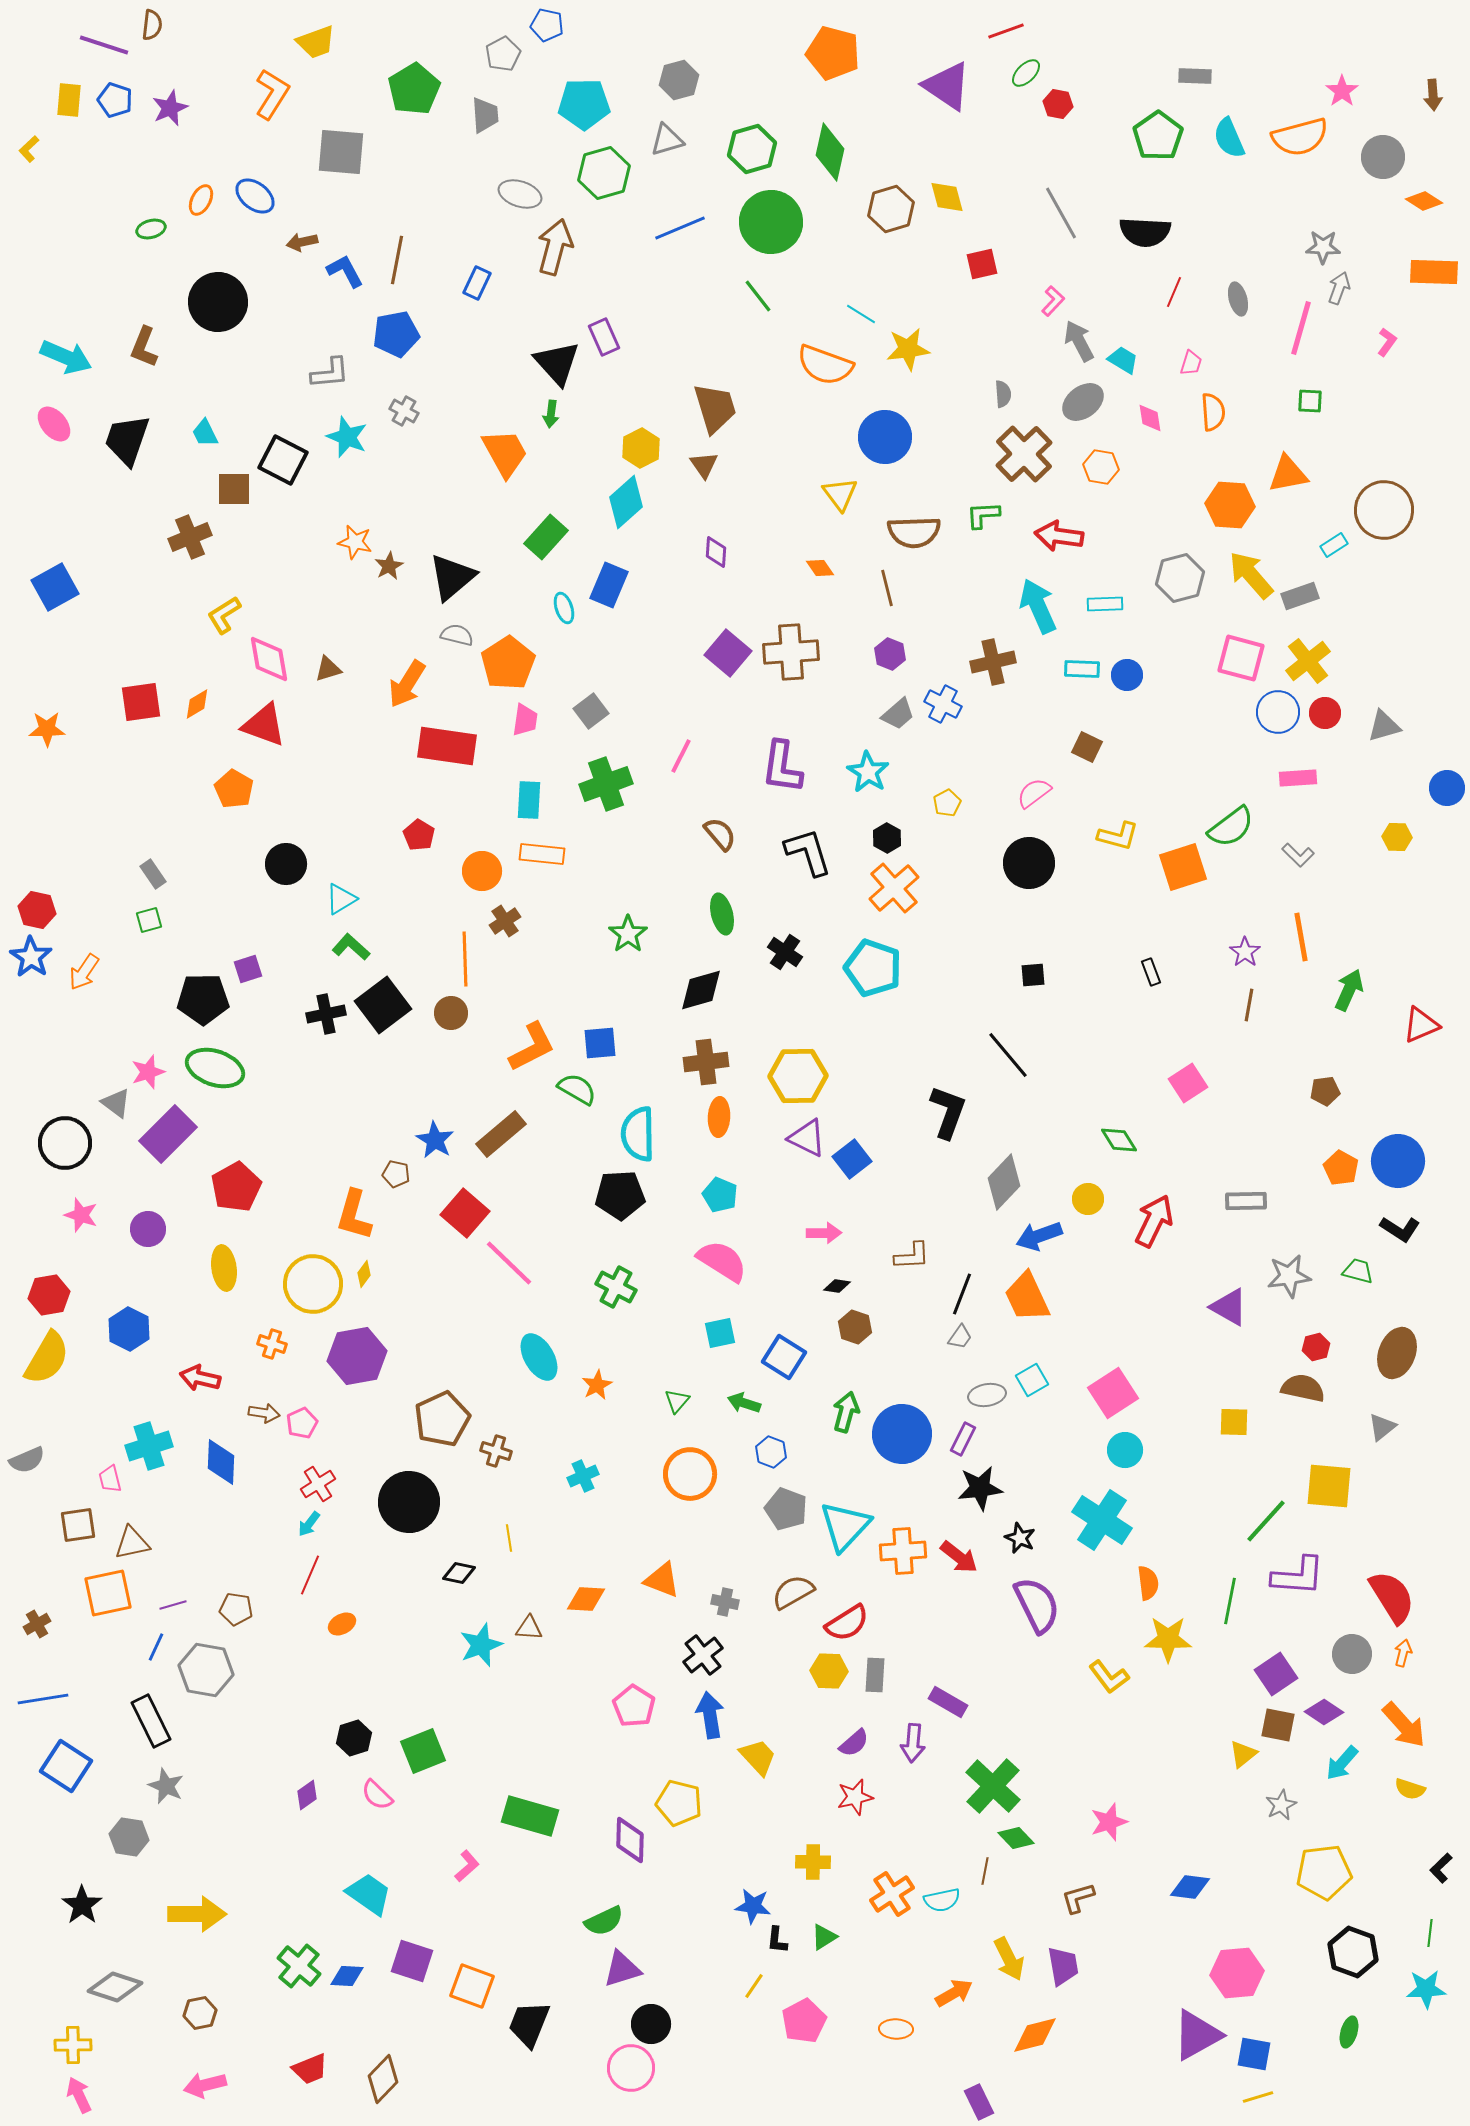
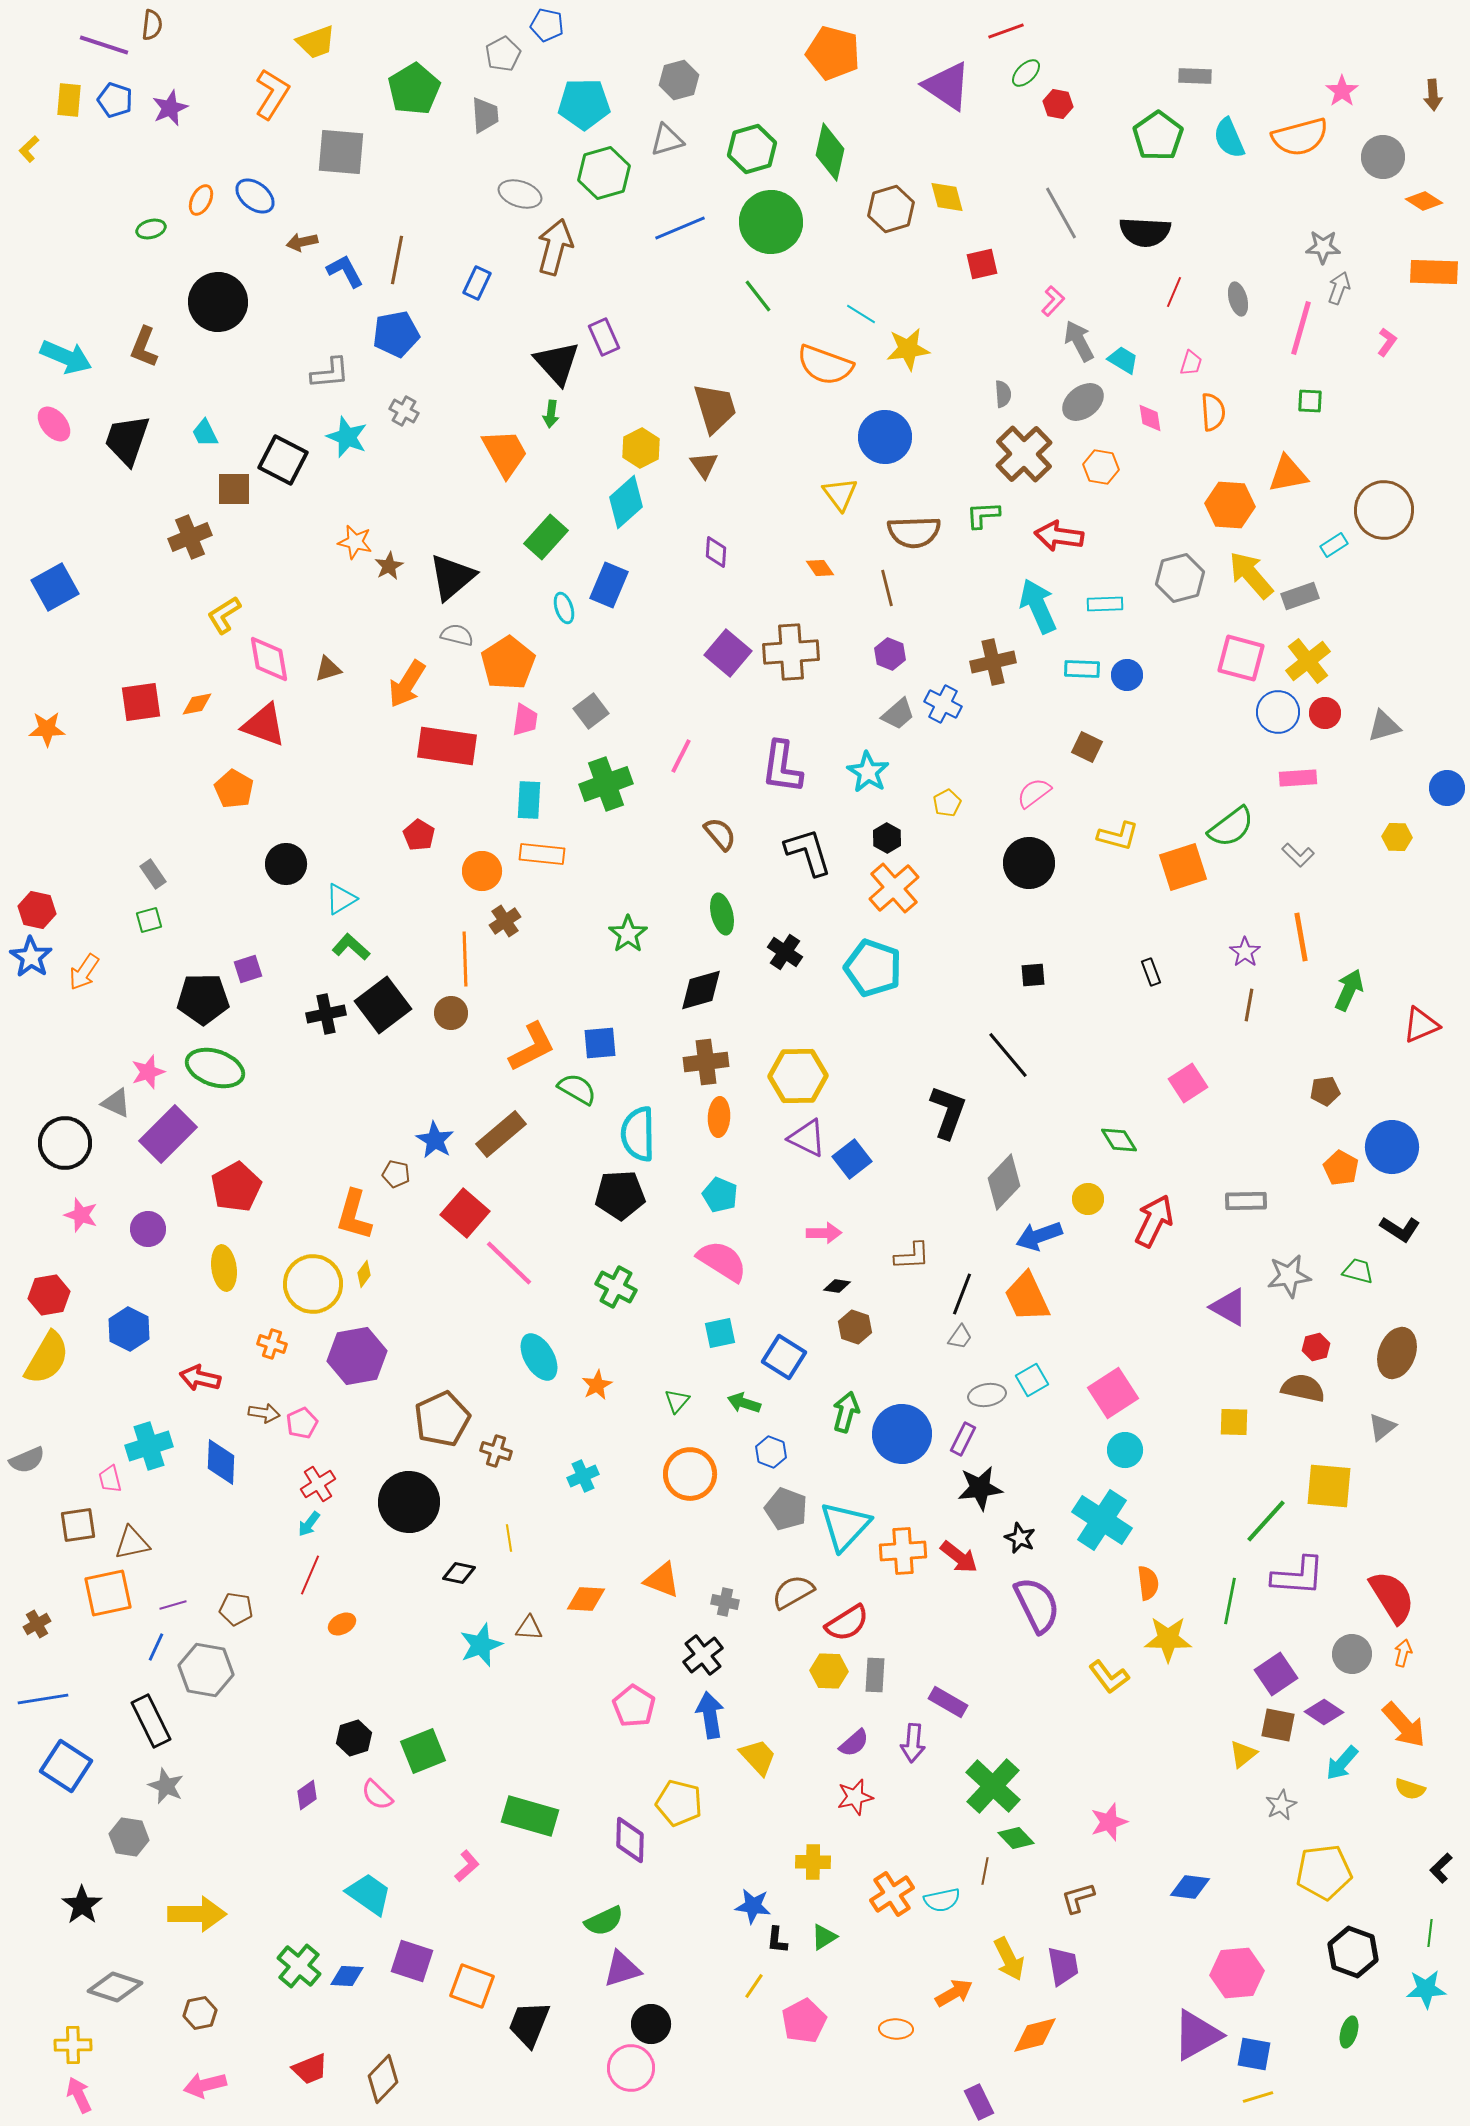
orange diamond at (197, 704): rotated 20 degrees clockwise
gray triangle at (116, 1103): rotated 12 degrees counterclockwise
blue circle at (1398, 1161): moved 6 px left, 14 px up
